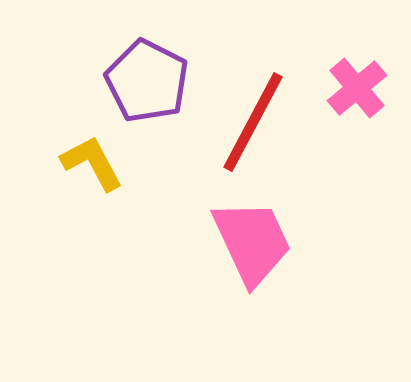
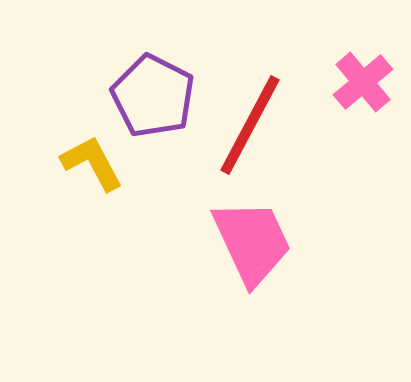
purple pentagon: moved 6 px right, 15 px down
pink cross: moved 6 px right, 6 px up
red line: moved 3 px left, 3 px down
